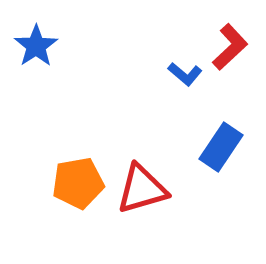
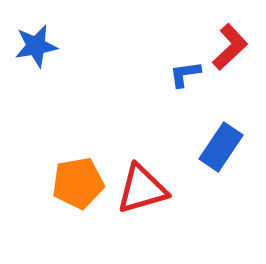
blue star: rotated 24 degrees clockwise
blue L-shape: rotated 132 degrees clockwise
